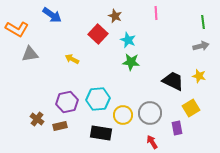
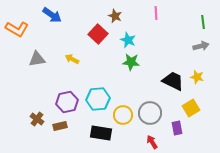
gray triangle: moved 7 px right, 5 px down
yellow star: moved 2 px left, 1 px down
